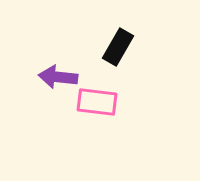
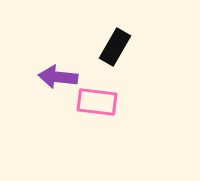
black rectangle: moved 3 px left
